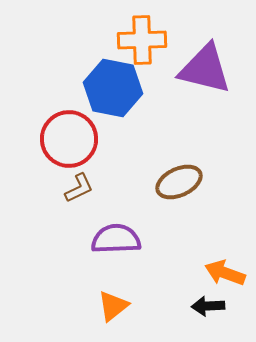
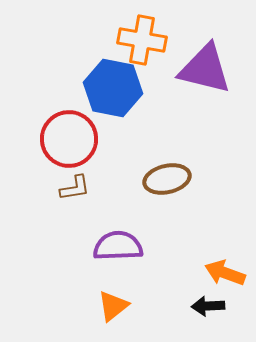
orange cross: rotated 12 degrees clockwise
brown ellipse: moved 12 px left, 3 px up; rotated 12 degrees clockwise
brown L-shape: moved 4 px left; rotated 16 degrees clockwise
purple semicircle: moved 2 px right, 7 px down
